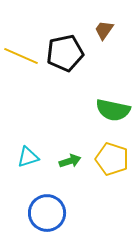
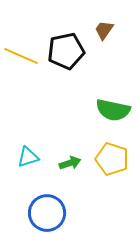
black pentagon: moved 1 px right, 2 px up
green arrow: moved 2 px down
